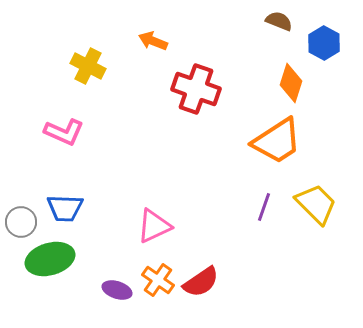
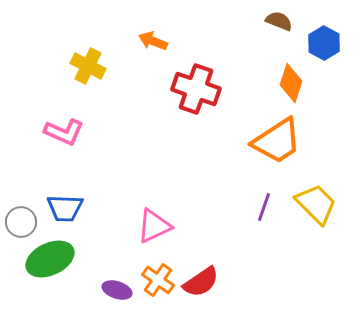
green ellipse: rotated 9 degrees counterclockwise
